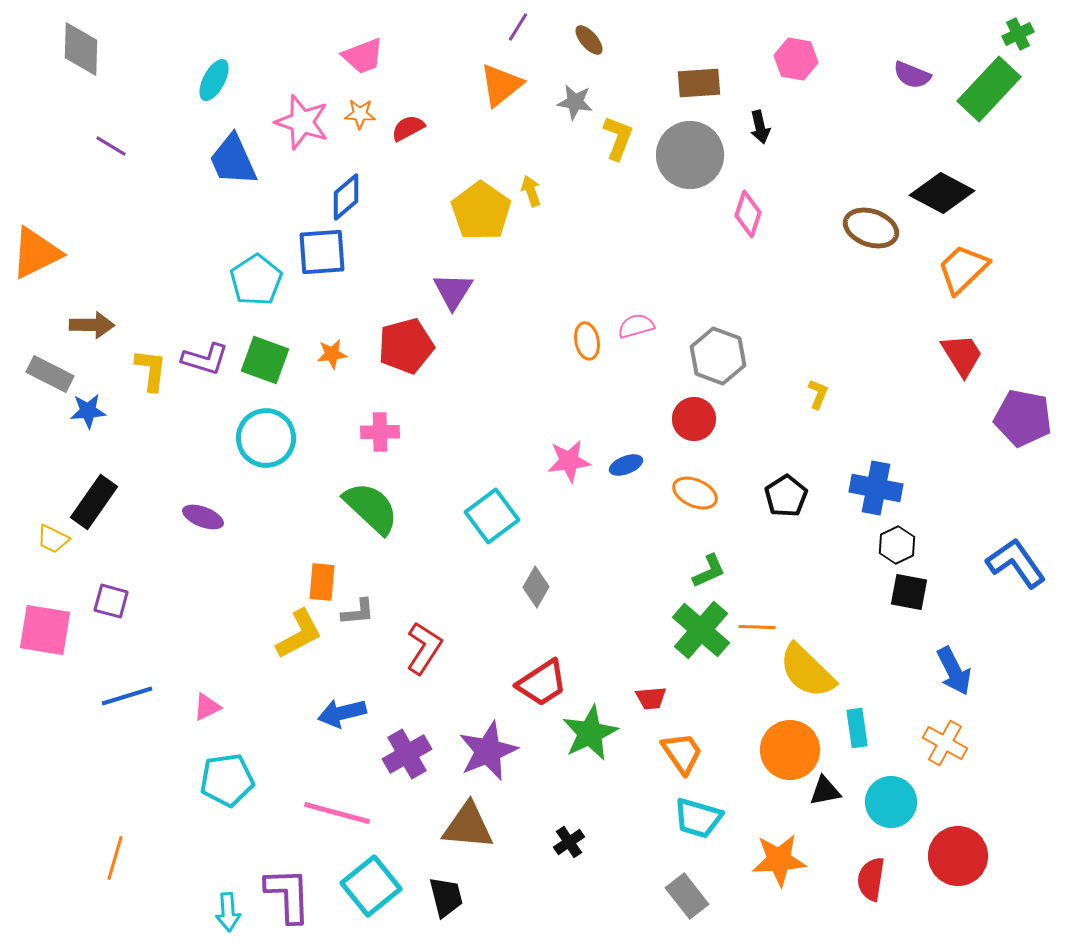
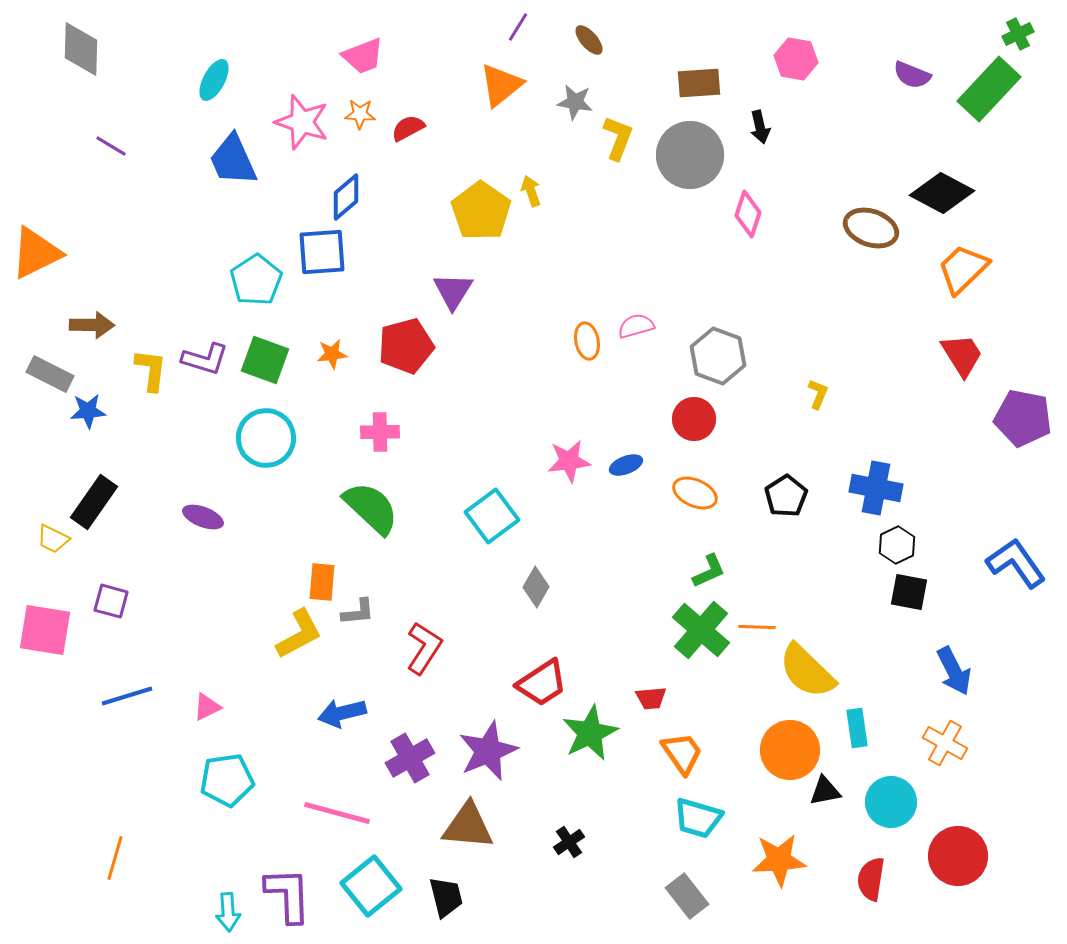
purple cross at (407, 754): moved 3 px right, 4 px down
